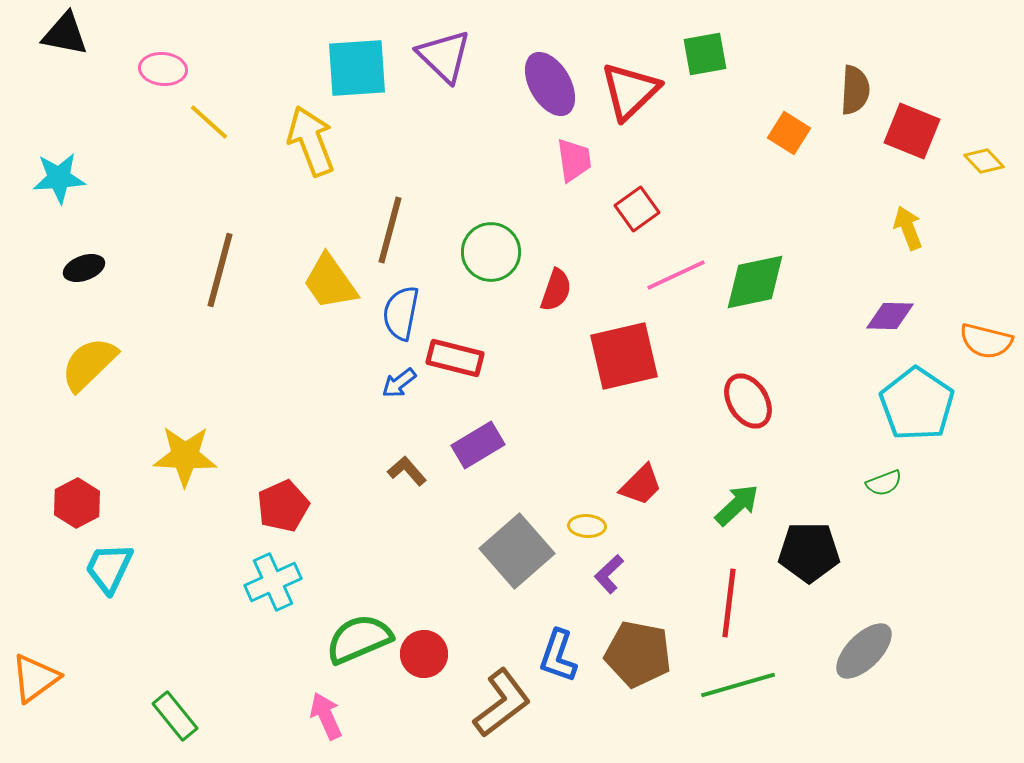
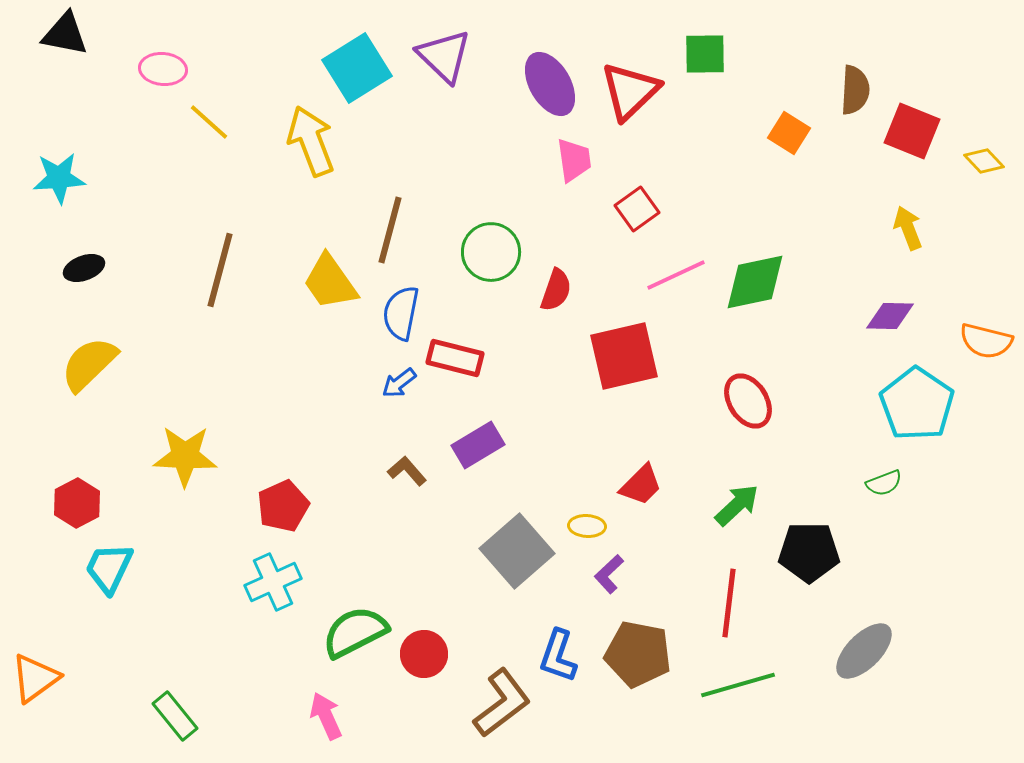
green square at (705, 54): rotated 9 degrees clockwise
cyan square at (357, 68): rotated 28 degrees counterclockwise
green semicircle at (359, 639): moved 4 px left, 7 px up; rotated 4 degrees counterclockwise
